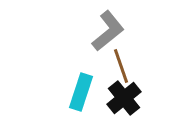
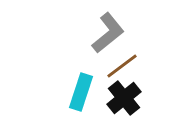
gray L-shape: moved 2 px down
brown line: moved 1 px right; rotated 72 degrees clockwise
